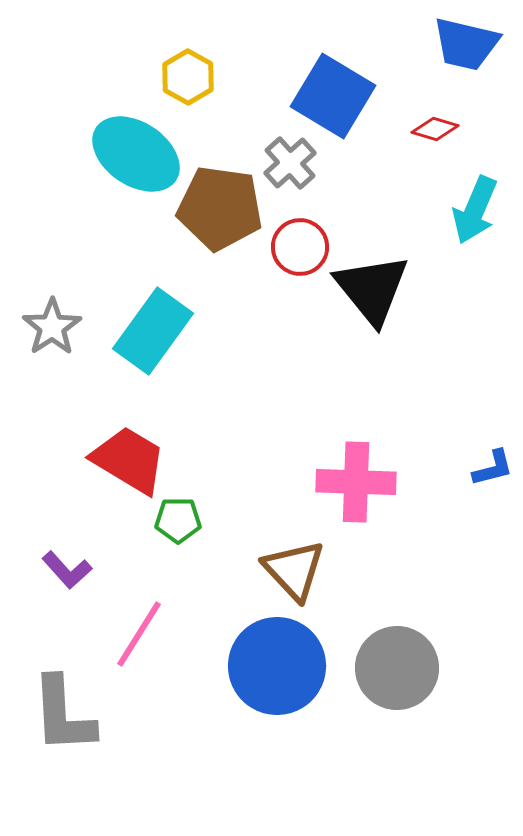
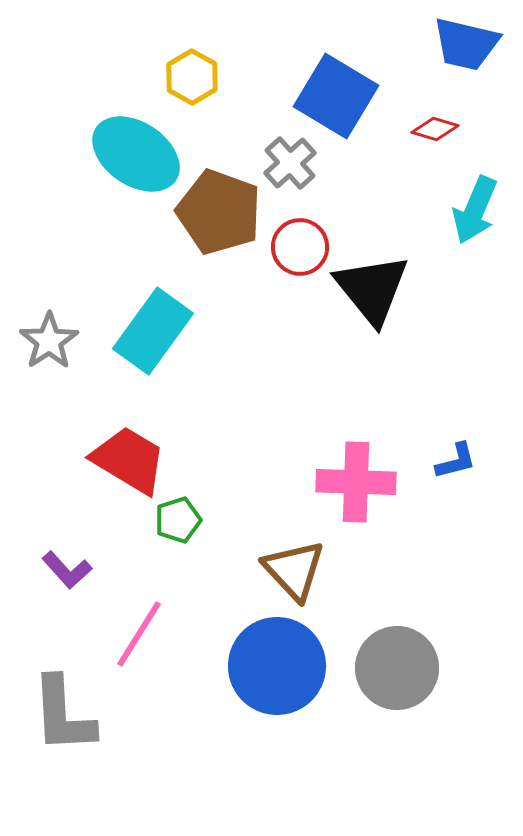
yellow hexagon: moved 4 px right
blue square: moved 3 px right
brown pentagon: moved 1 px left, 4 px down; rotated 12 degrees clockwise
gray star: moved 3 px left, 14 px down
blue L-shape: moved 37 px left, 7 px up
green pentagon: rotated 18 degrees counterclockwise
